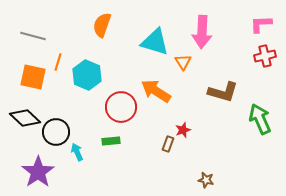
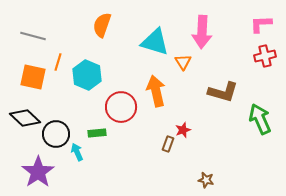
orange arrow: rotated 44 degrees clockwise
black circle: moved 2 px down
green rectangle: moved 14 px left, 8 px up
